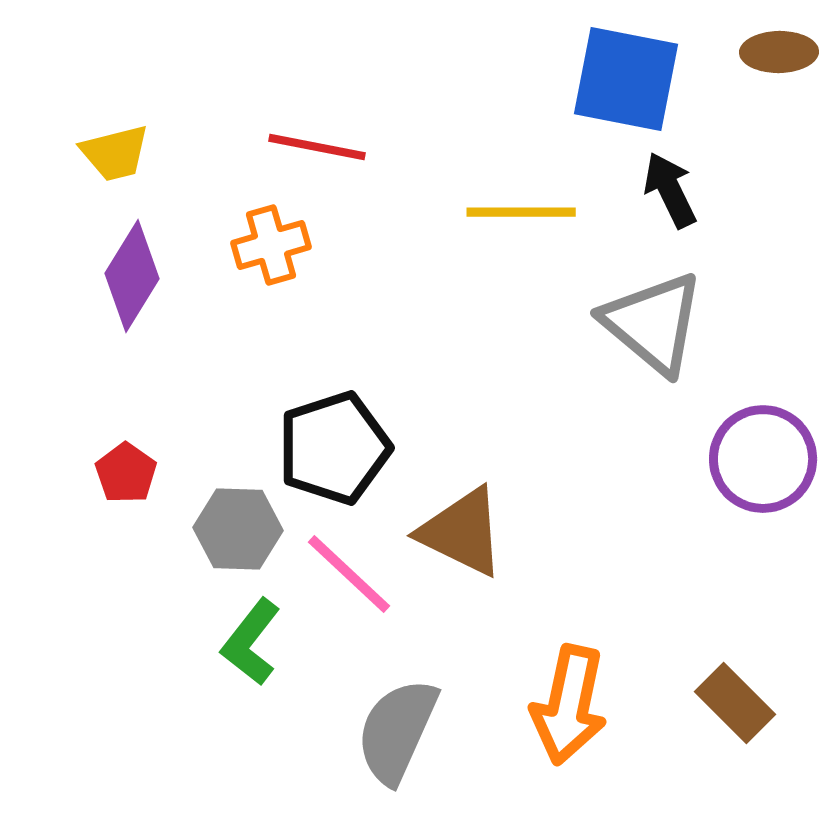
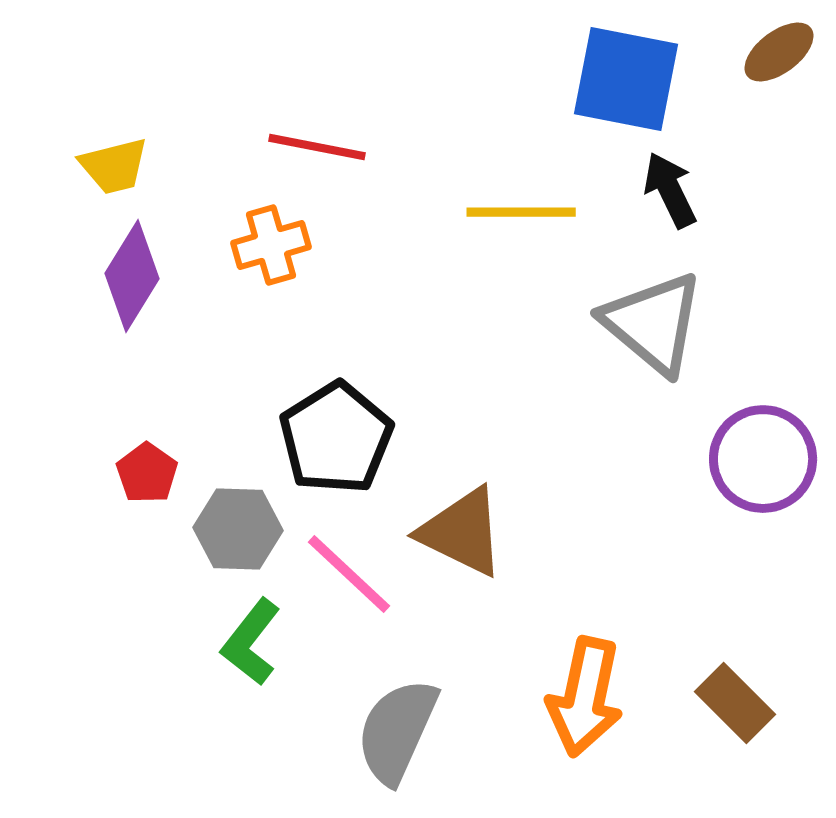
brown ellipse: rotated 36 degrees counterclockwise
yellow trapezoid: moved 1 px left, 13 px down
black pentagon: moved 2 px right, 10 px up; rotated 14 degrees counterclockwise
red pentagon: moved 21 px right
orange arrow: moved 16 px right, 8 px up
